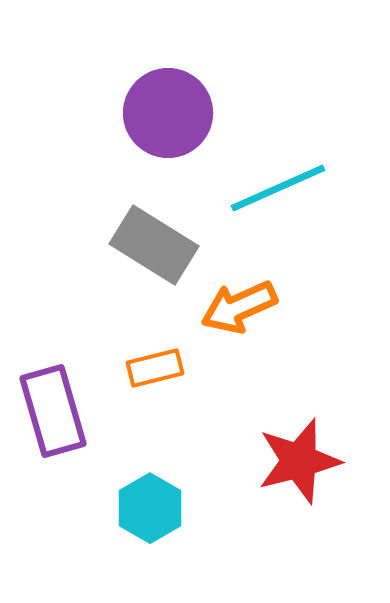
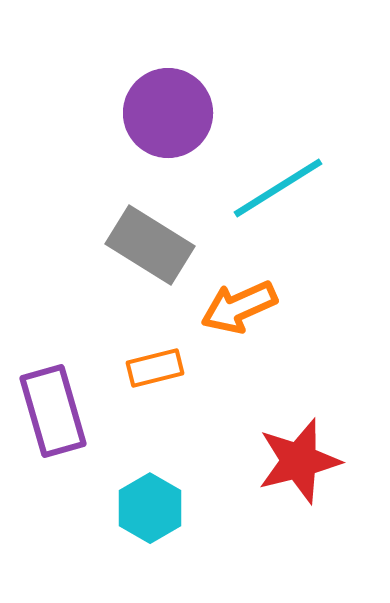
cyan line: rotated 8 degrees counterclockwise
gray rectangle: moved 4 px left
